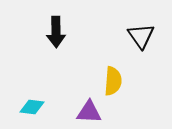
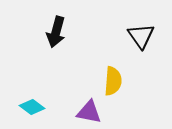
black arrow: rotated 16 degrees clockwise
cyan diamond: rotated 30 degrees clockwise
purple triangle: rotated 8 degrees clockwise
